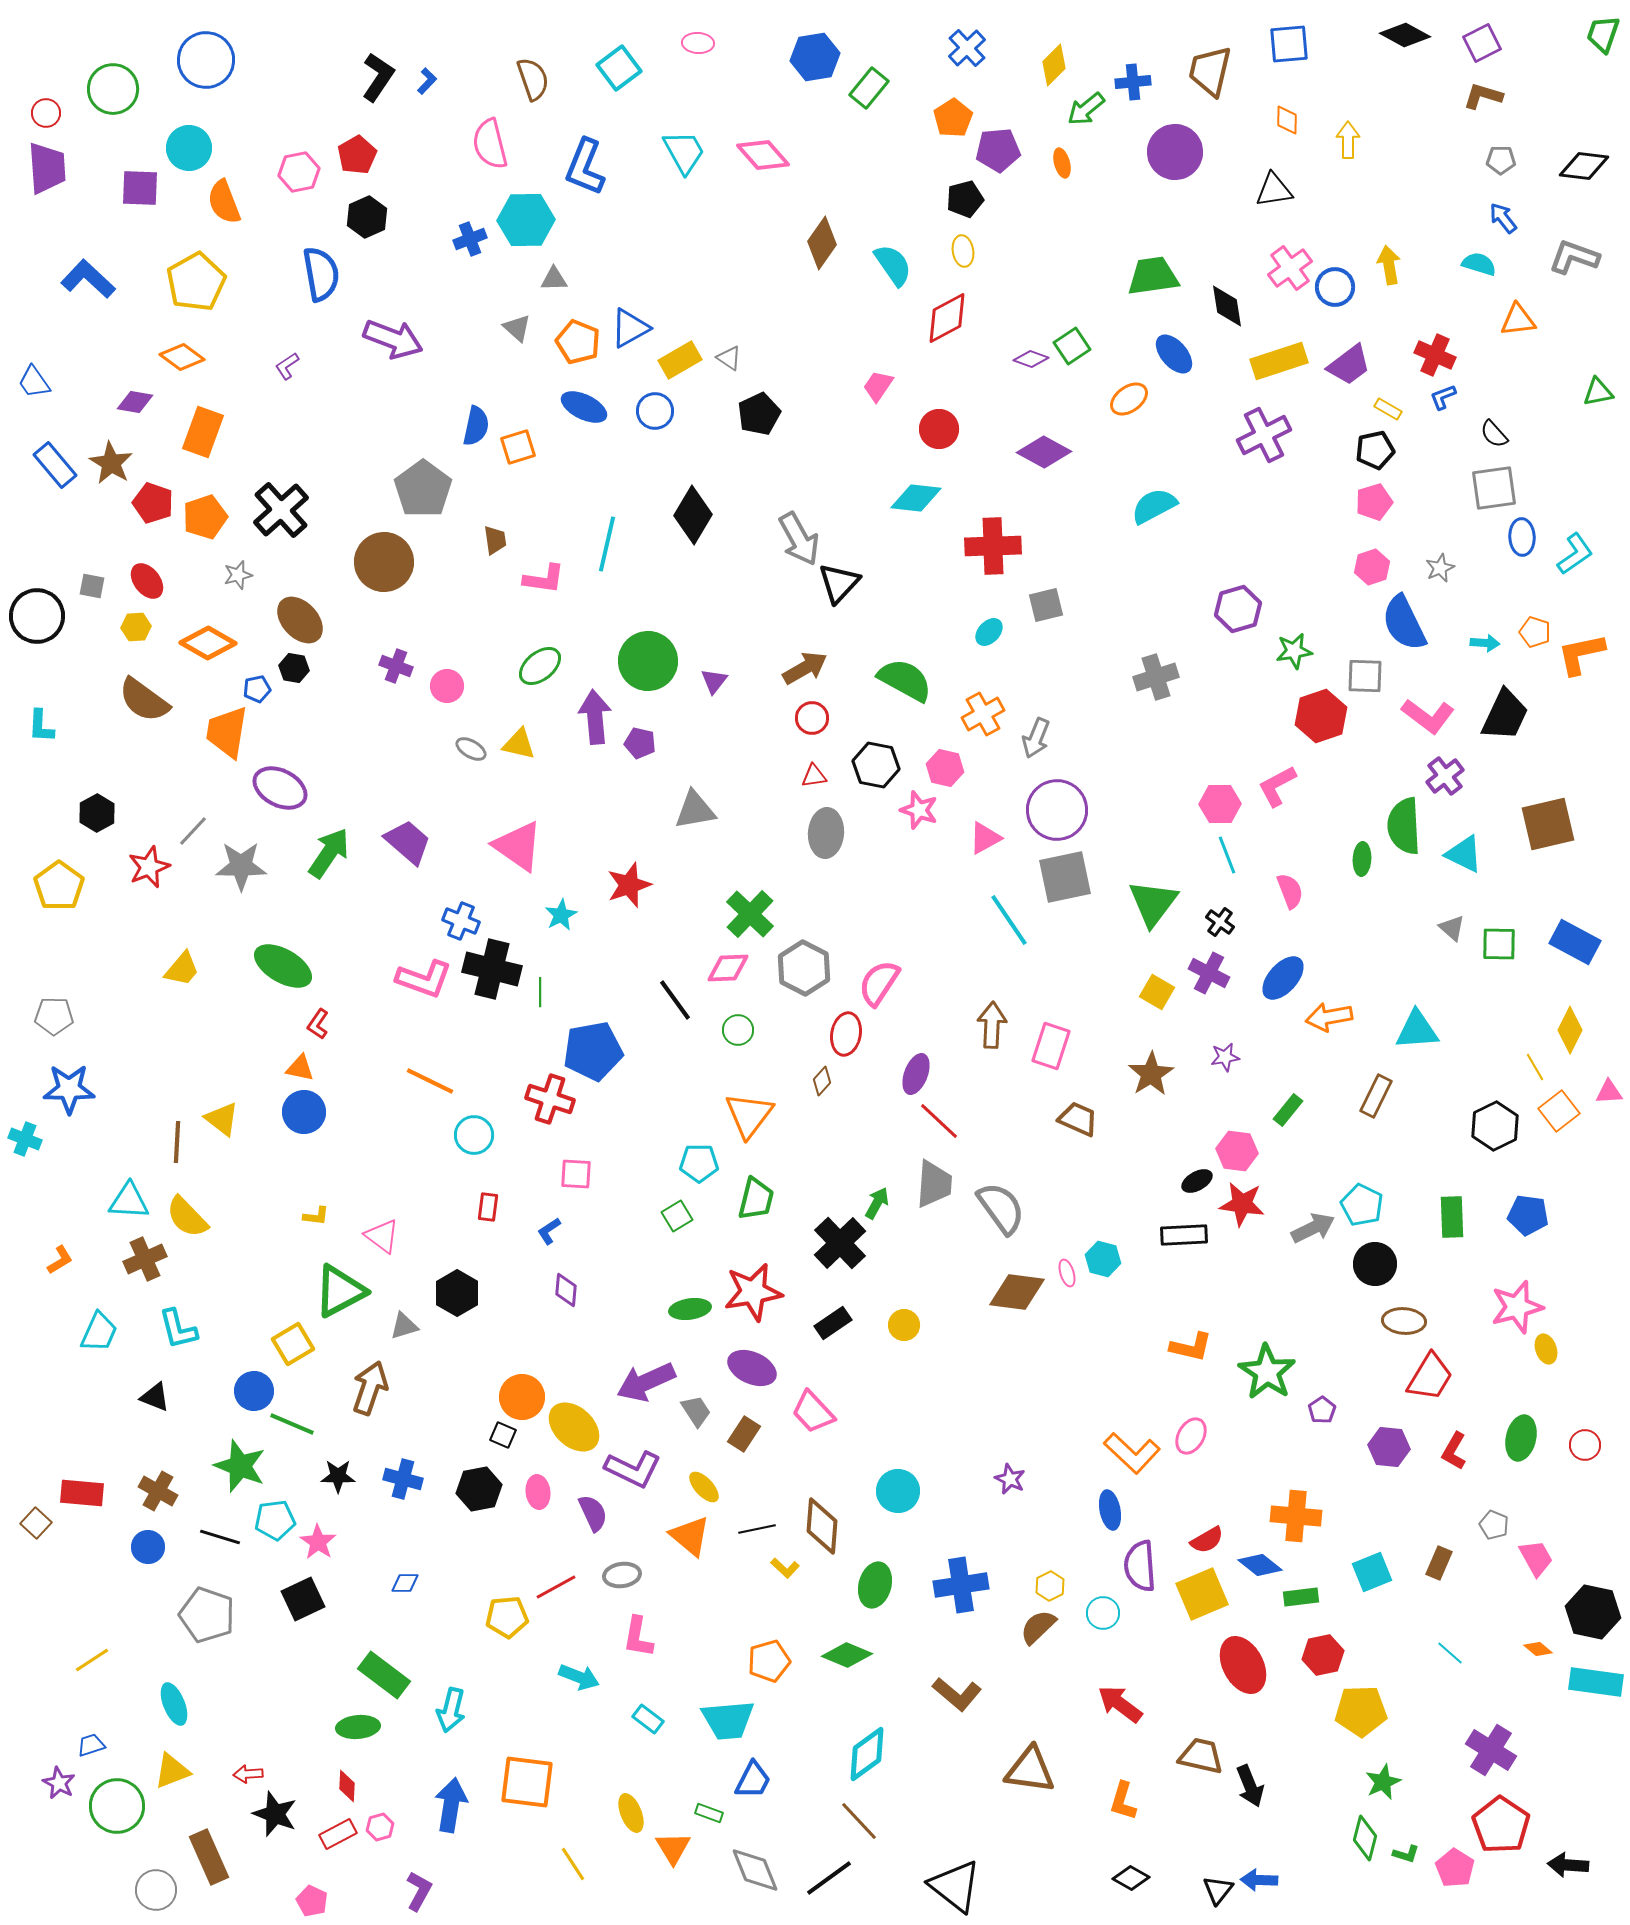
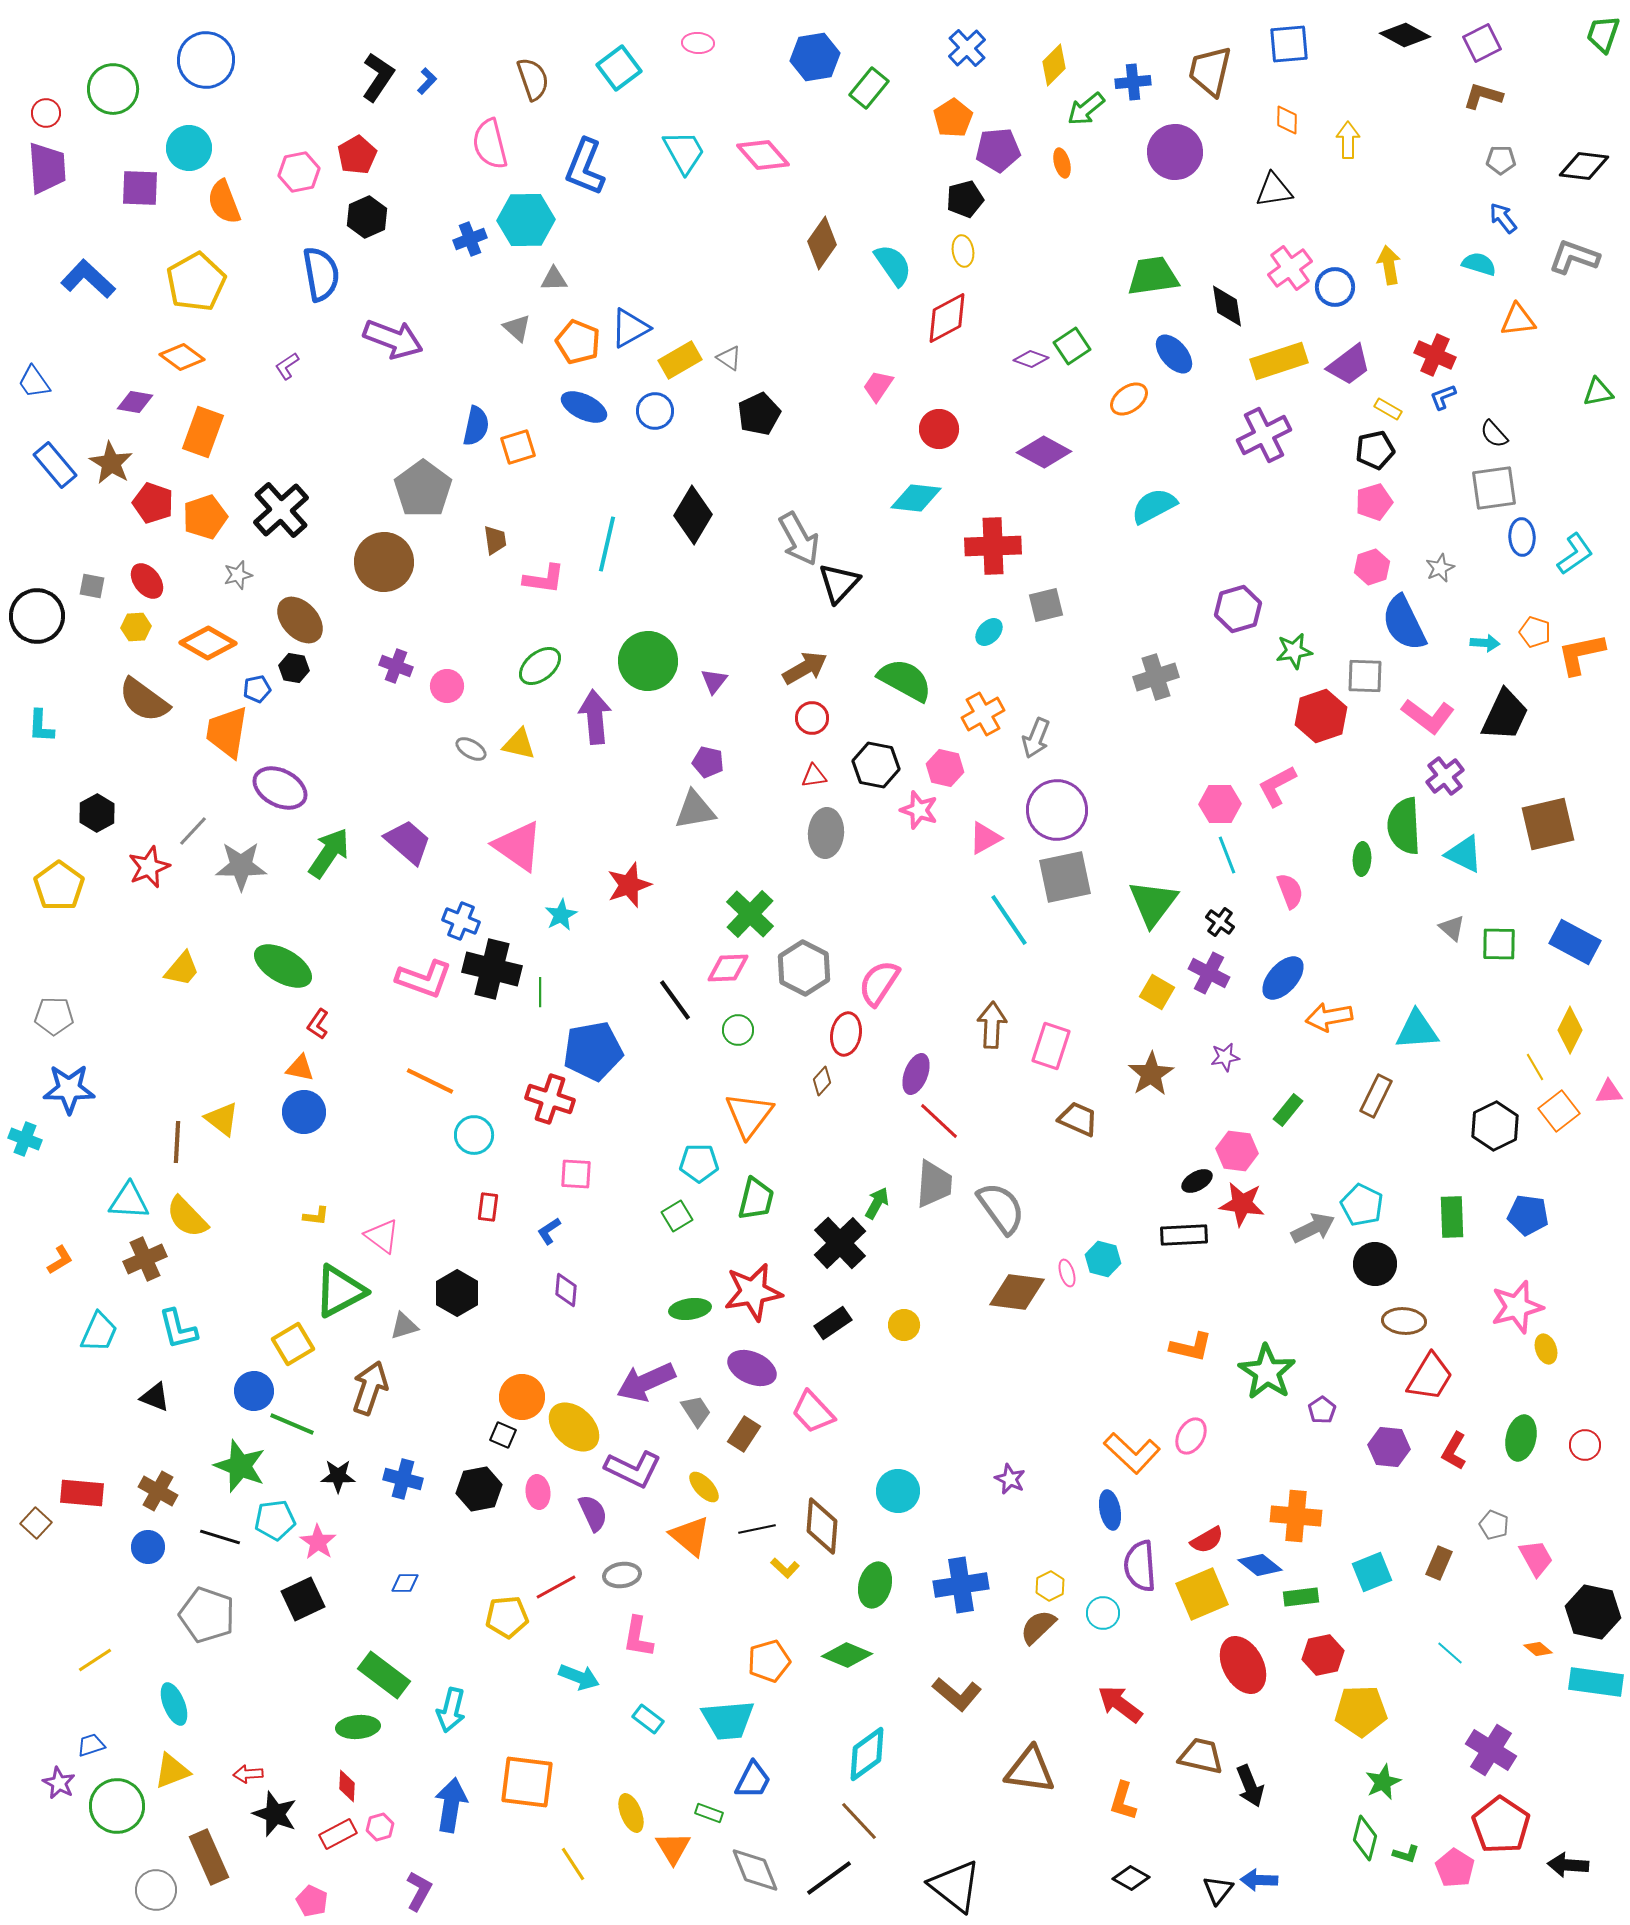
purple pentagon at (640, 743): moved 68 px right, 19 px down
yellow line at (92, 1660): moved 3 px right
